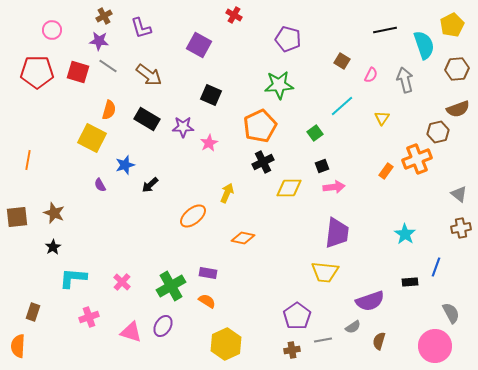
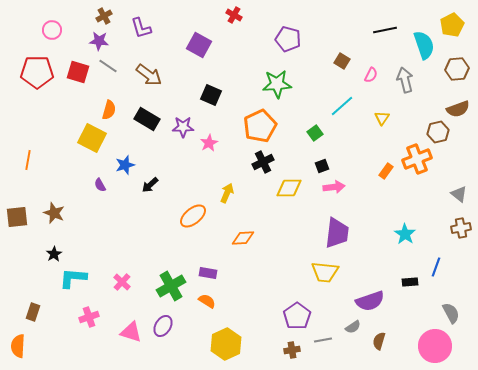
green star at (279, 85): moved 2 px left, 1 px up
orange diamond at (243, 238): rotated 15 degrees counterclockwise
black star at (53, 247): moved 1 px right, 7 px down
